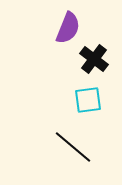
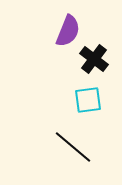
purple semicircle: moved 3 px down
